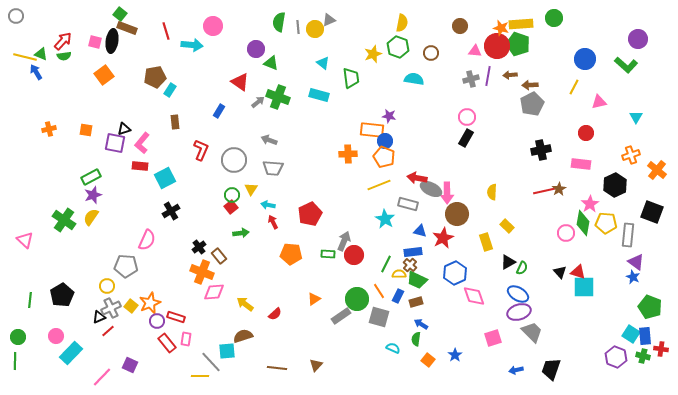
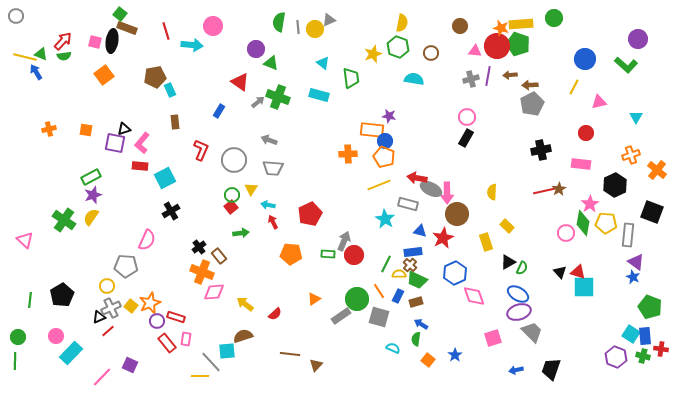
cyan rectangle at (170, 90): rotated 56 degrees counterclockwise
brown line at (277, 368): moved 13 px right, 14 px up
